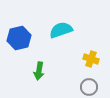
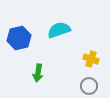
cyan semicircle: moved 2 px left
green arrow: moved 1 px left, 2 px down
gray circle: moved 1 px up
